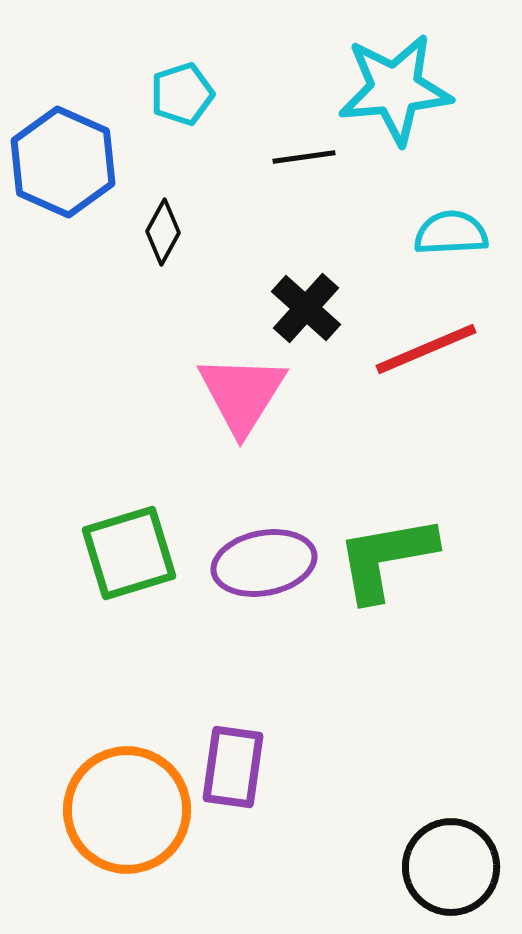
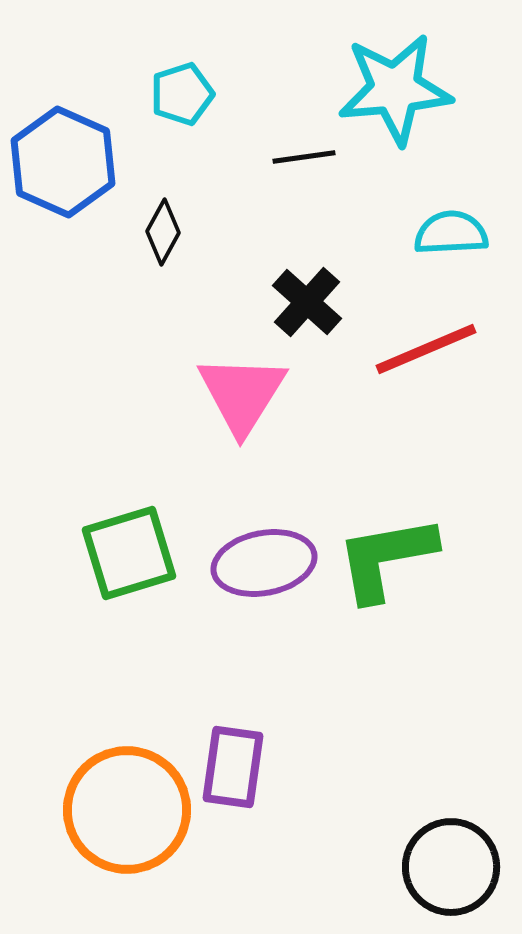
black cross: moved 1 px right, 6 px up
